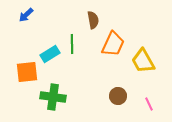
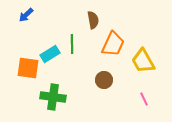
orange square: moved 1 px right, 4 px up; rotated 15 degrees clockwise
brown circle: moved 14 px left, 16 px up
pink line: moved 5 px left, 5 px up
